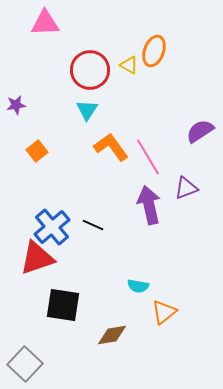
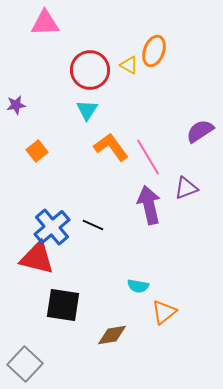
red triangle: rotated 33 degrees clockwise
